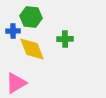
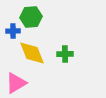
green hexagon: rotated 10 degrees counterclockwise
green cross: moved 15 px down
yellow diamond: moved 4 px down
